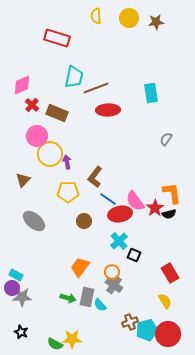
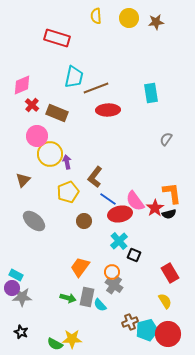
yellow pentagon at (68, 192): rotated 20 degrees counterclockwise
